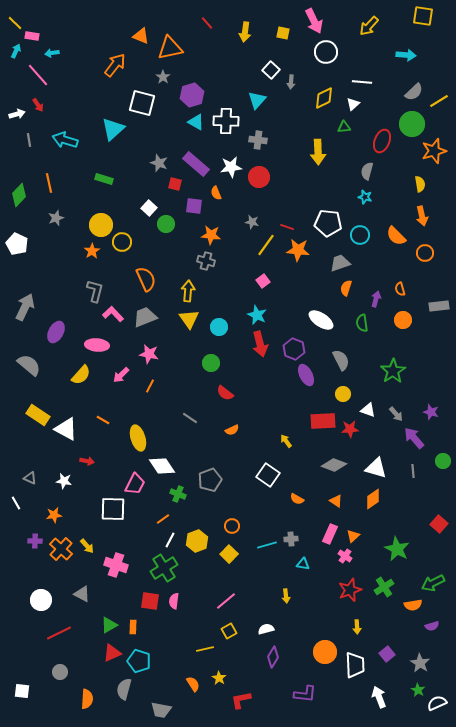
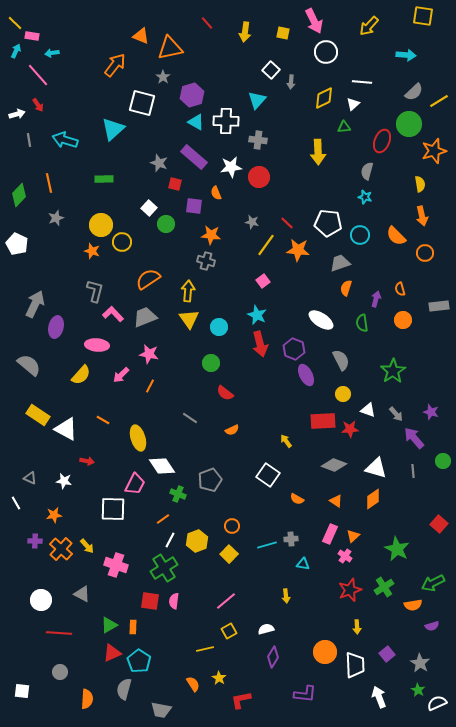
green circle at (412, 124): moved 3 px left
purple rectangle at (196, 164): moved 2 px left, 7 px up
green rectangle at (104, 179): rotated 18 degrees counterclockwise
red line at (287, 227): moved 4 px up; rotated 24 degrees clockwise
orange star at (92, 251): rotated 21 degrees counterclockwise
orange semicircle at (146, 279): moved 2 px right; rotated 100 degrees counterclockwise
gray arrow at (25, 307): moved 10 px right, 3 px up
purple ellipse at (56, 332): moved 5 px up; rotated 15 degrees counterclockwise
red line at (59, 633): rotated 30 degrees clockwise
cyan pentagon at (139, 661): rotated 15 degrees clockwise
